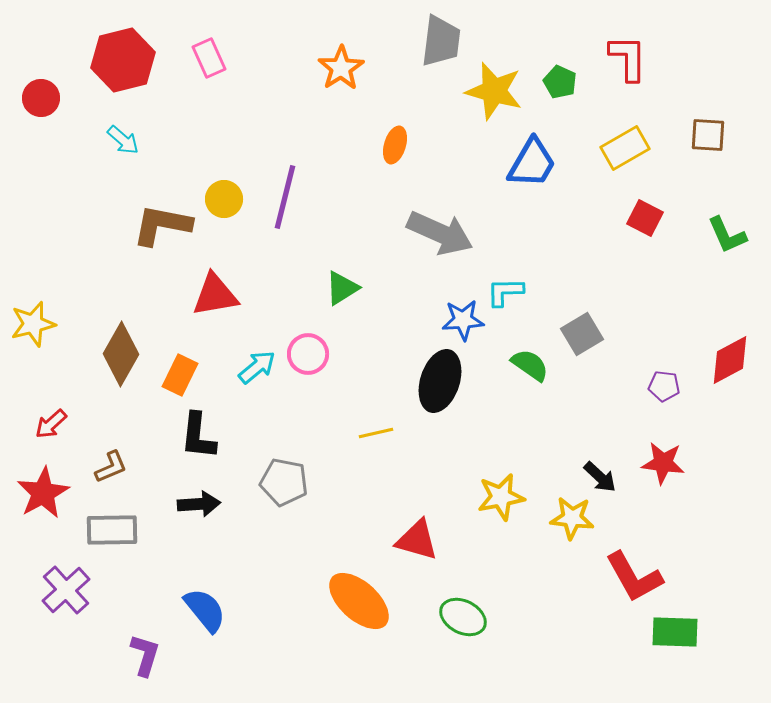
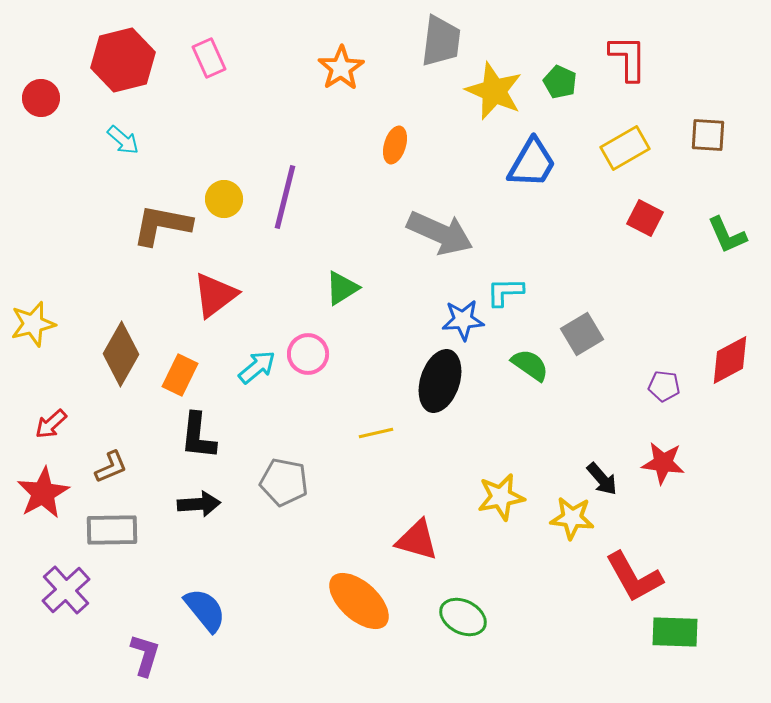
yellow star at (494, 91): rotated 8 degrees clockwise
red triangle at (215, 295): rotated 27 degrees counterclockwise
black arrow at (600, 477): moved 2 px right, 2 px down; rotated 6 degrees clockwise
